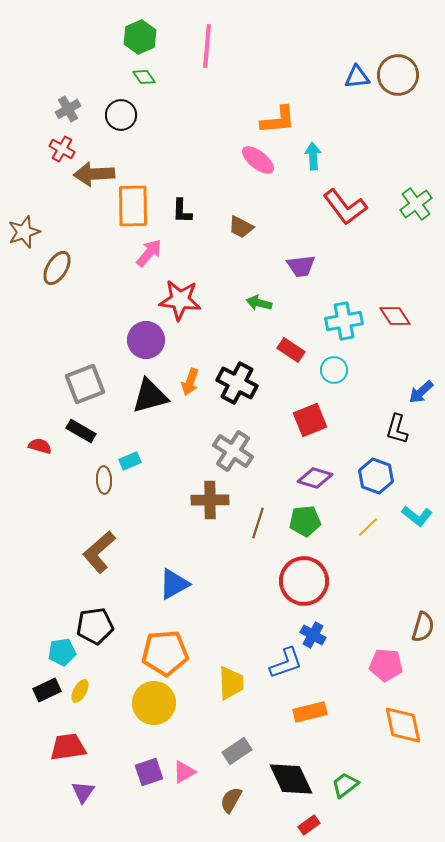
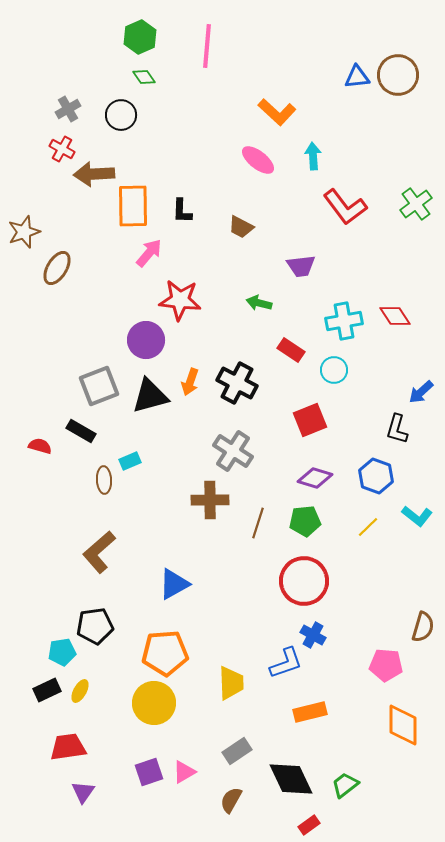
orange L-shape at (278, 120): moved 1 px left, 8 px up; rotated 48 degrees clockwise
gray square at (85, 384): moved 14 px right, 2 px down
orange diamond at (403, 725): rotated 12 degrees clockwise
